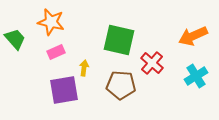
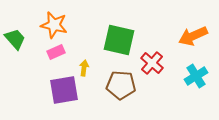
orange star: moved 3 px right, 3 px down
